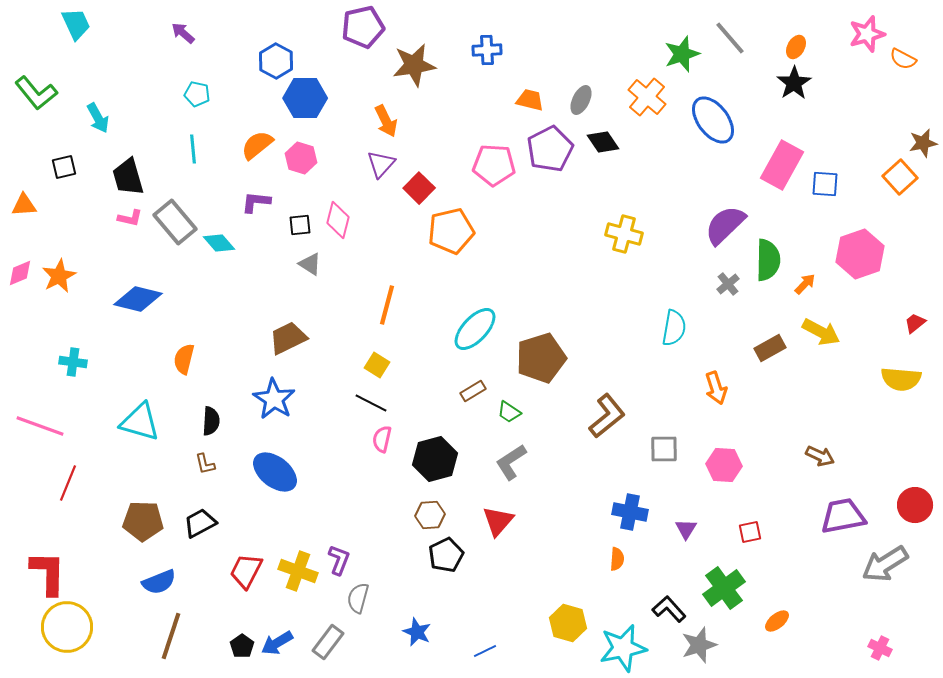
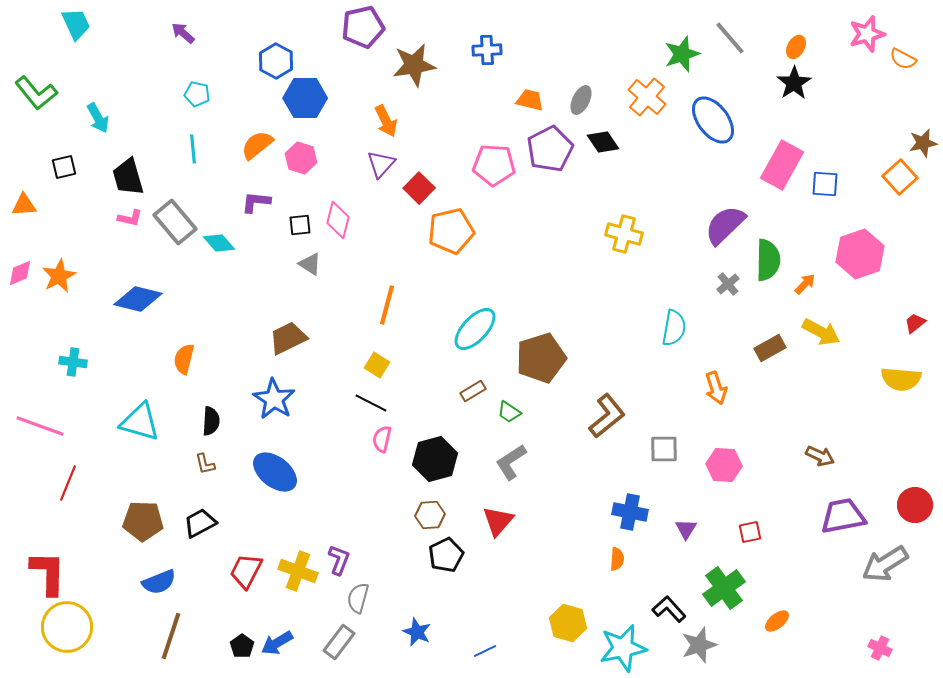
gray rectangle at (328, 642): moved 11 px right
